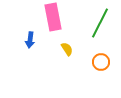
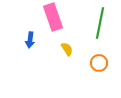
pink rectangle: rotated 8 degrees counterclockwise
green line: rotated 16 degrees counterclockwise
orange circle: moved 2 px left, 1 px down
